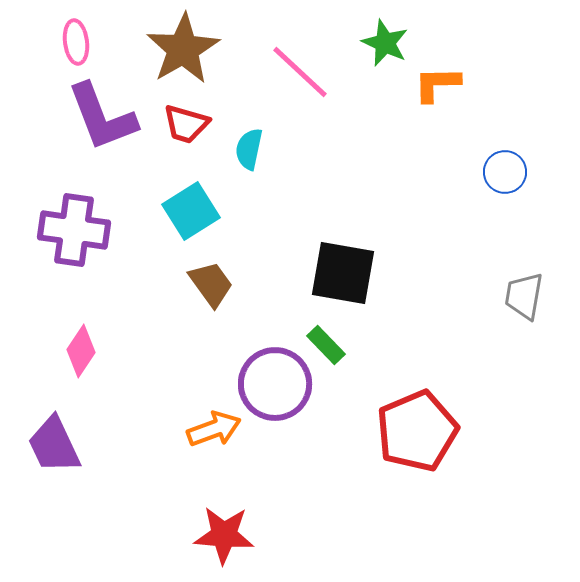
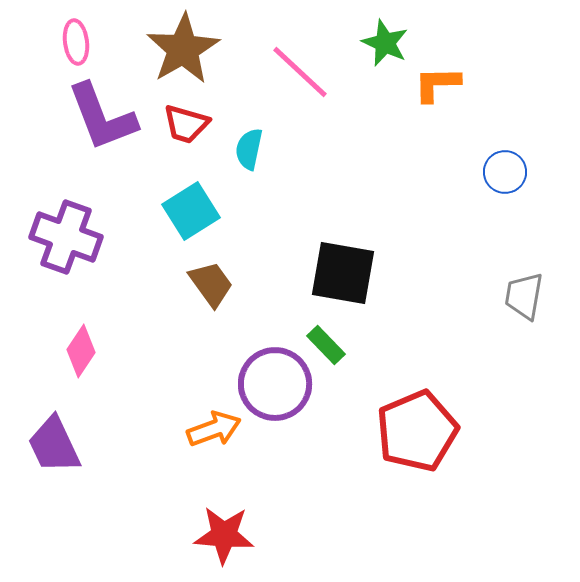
purple cross: moved 8 px left, 7 px down; rotated 12 degrees clockwise
